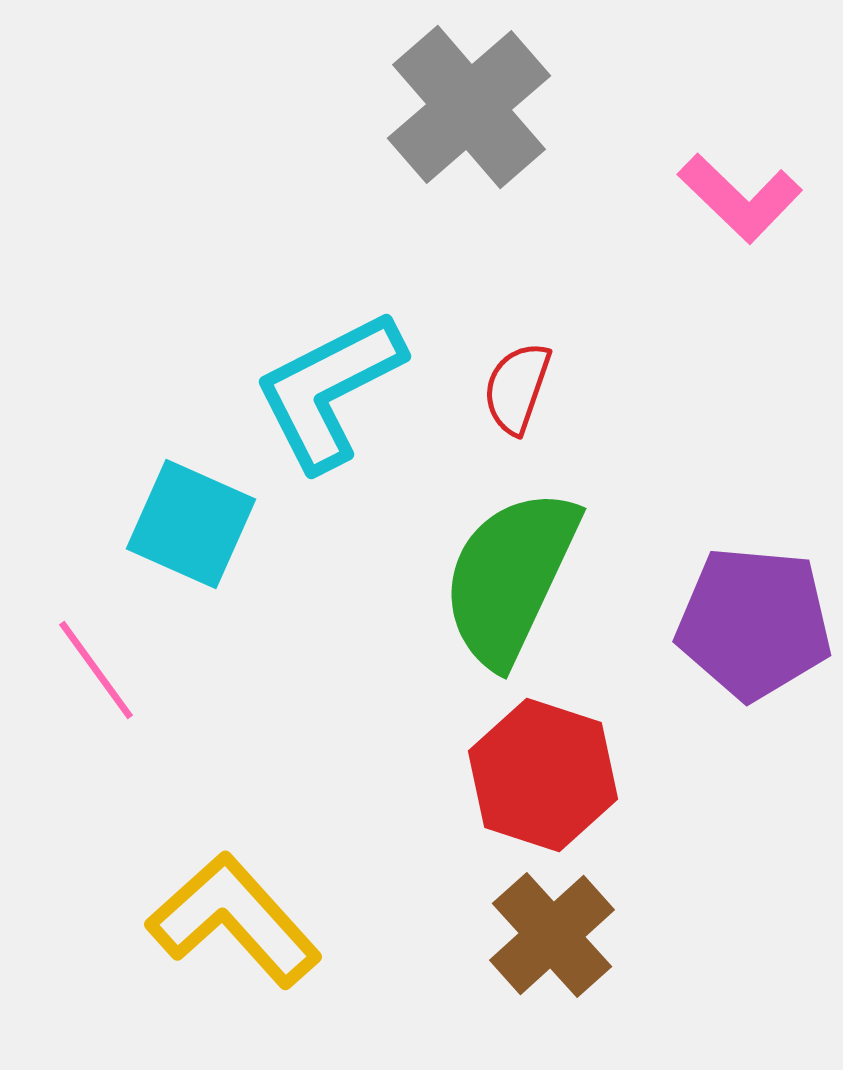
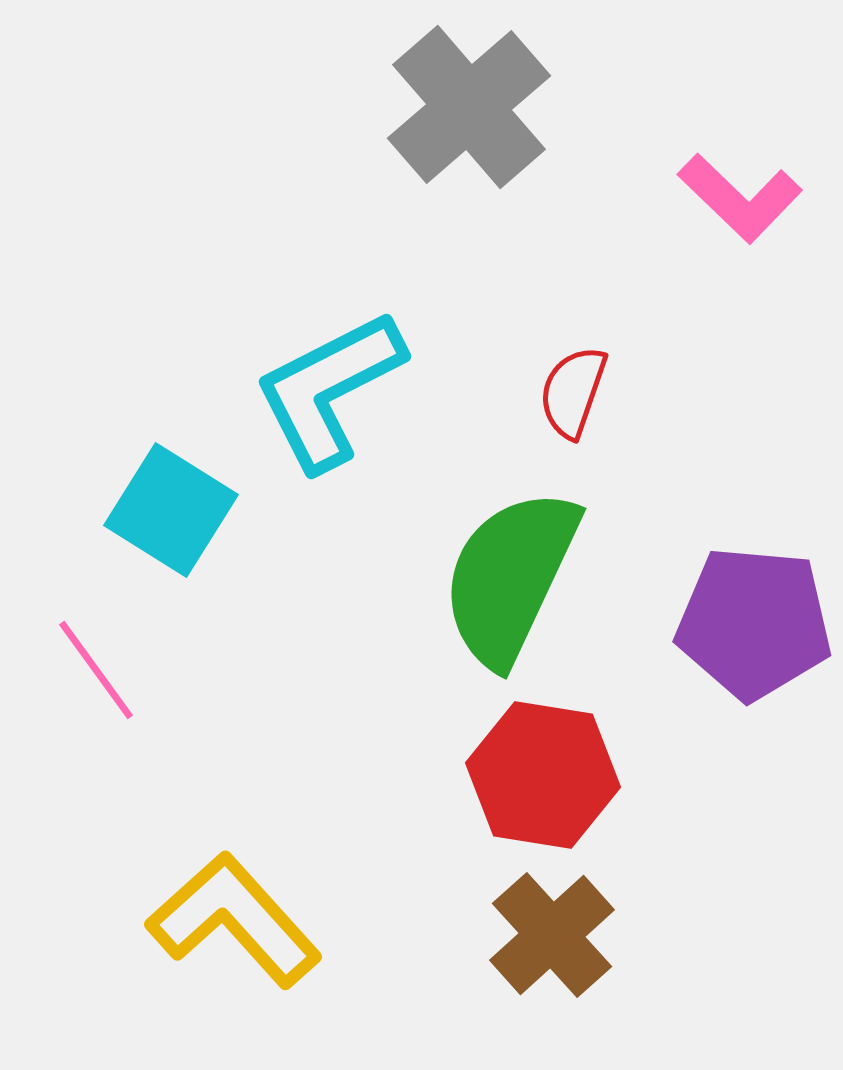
red semicircle: moved 56 px right, 4 px down
cyan square: moved 20 px left, 14 px up; rotated 8 degrees clockwise
red hexagon: rotated 9 degrees counterclockwise
